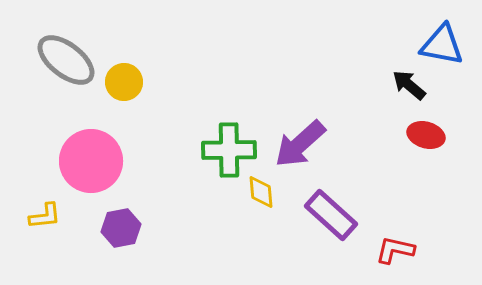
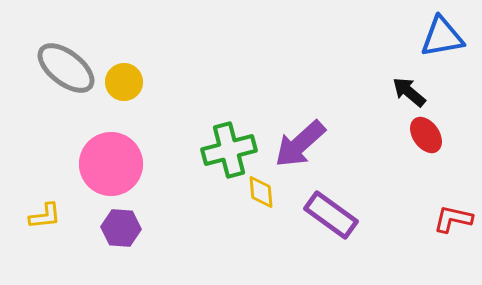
blue triangle: moved 8 px up; rotated 21 degrees counterclockwise
gray ellipse: moved 8 px down
black arrow: moved 7 px down
red ellipse: rotated 39 degrees clockwise
green cross: rotated 14 degrees counterclockwise
pink circle: moved 20 px right, 3 px down
purple rectangle: rotated 6 degrees counterclockwise
purple hexagon: rotated 15 degrees clockwise
red L-shape: moved 58 px right, 31 px up
